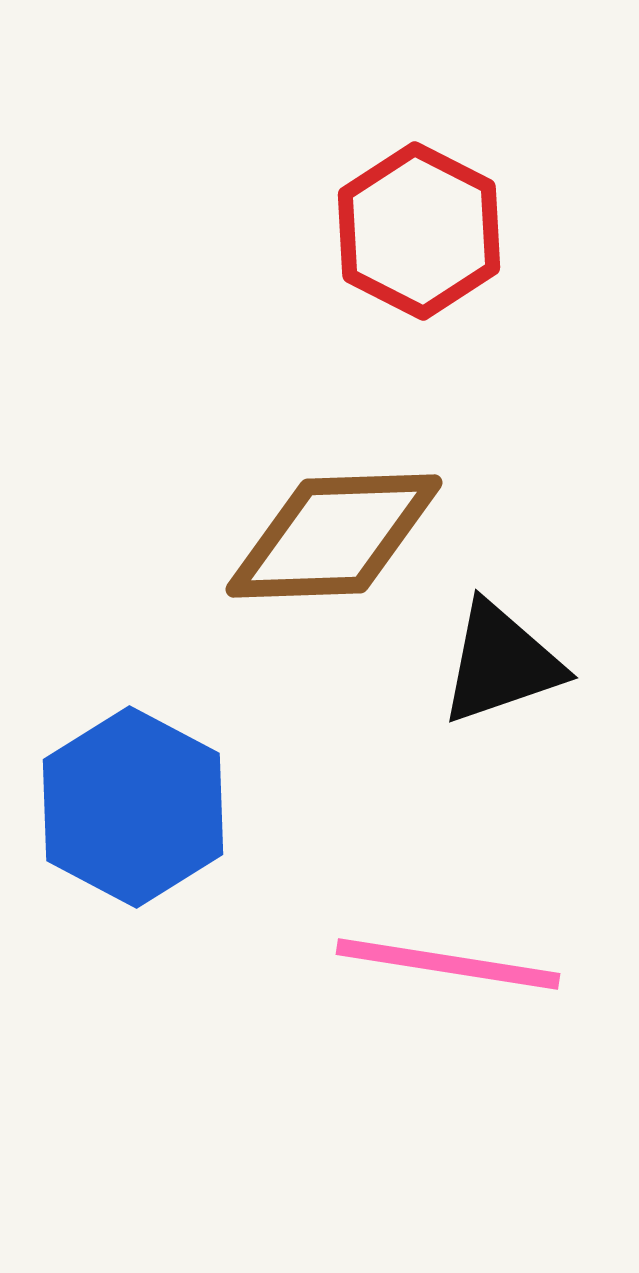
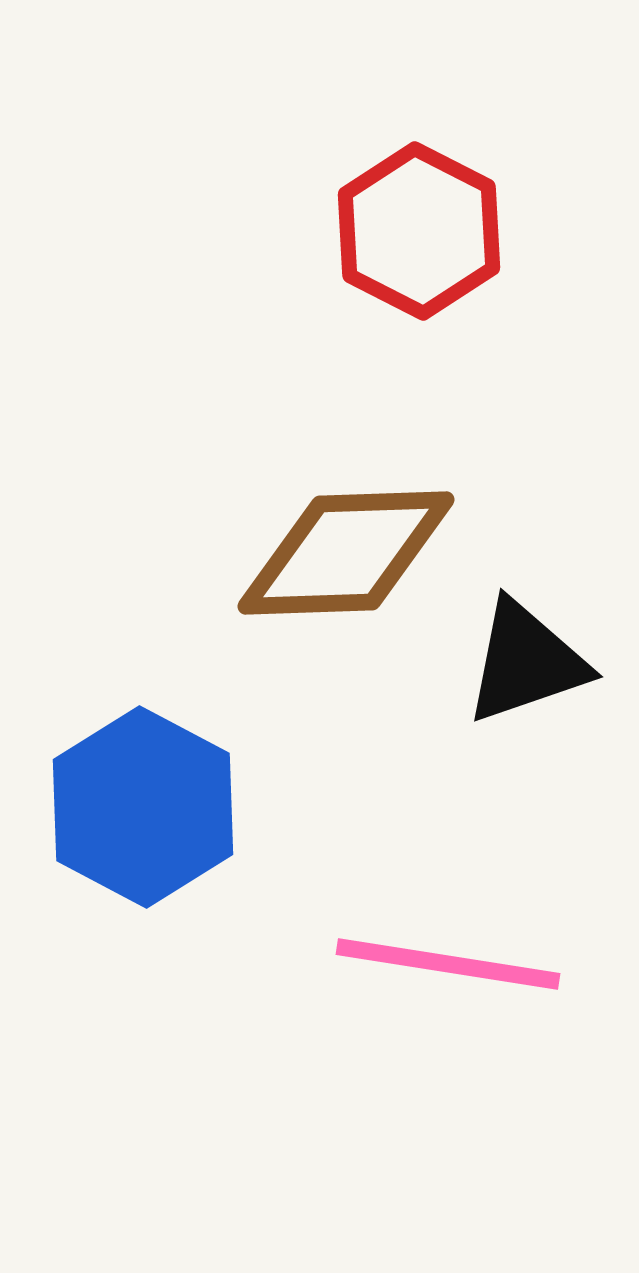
brown diamond: moved 12 px right, 17 px down
black triangle: moved 25 px right, 1 px up
blue hexagon: moved 10 px right
